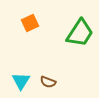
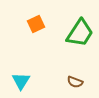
orange square: moved 6 px right, 1 px down
brown semicircle: moved 27 px right
